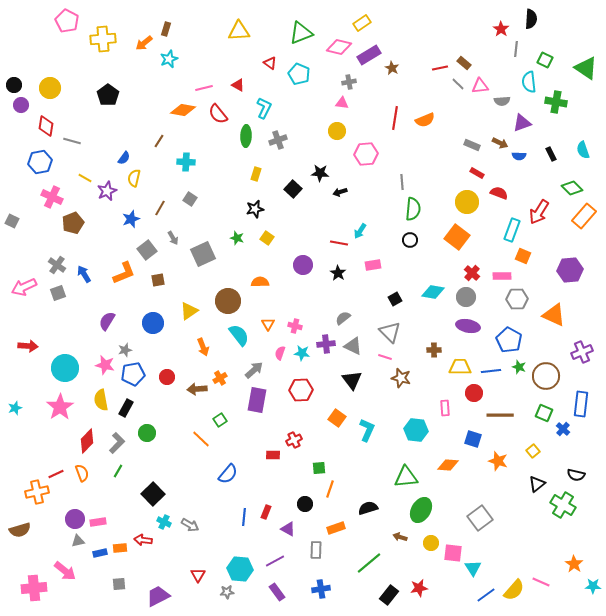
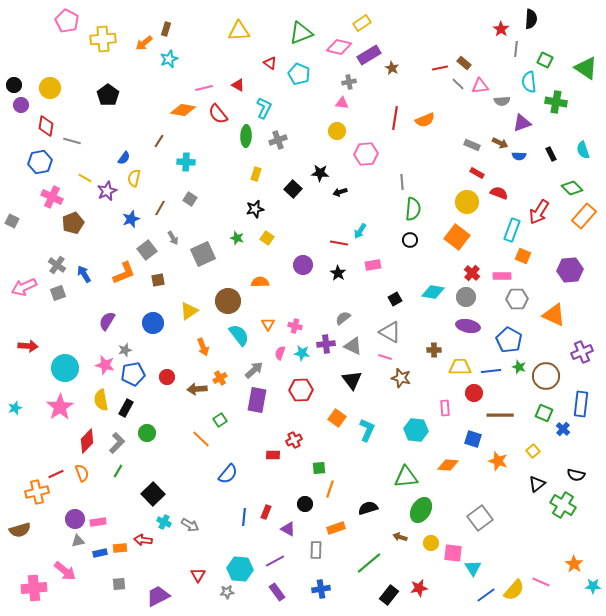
gray triangle at (390, 332): rotated 15 degrees counterclockwise
